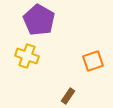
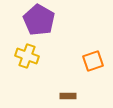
brown rectangle: rotated 56 degrees clockwise
